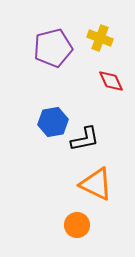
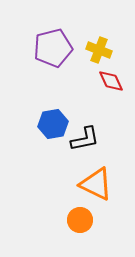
yellow cross: moved 1 px left, 12 px down
blue hexagon: moved 2 px down
orange circle: moved 3 px right, 5 px up
